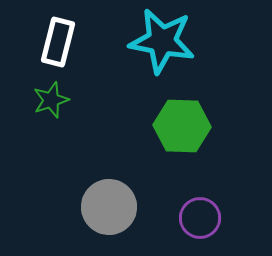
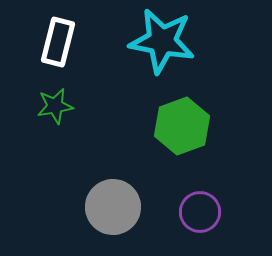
green star: moved 4 px right, 6 px down; rotated 9 degrees clockwise
green hexagon: rotated 22 degrees counterclockwise
gray circle: moved 4 px right
purple circle: moved 6 px up
